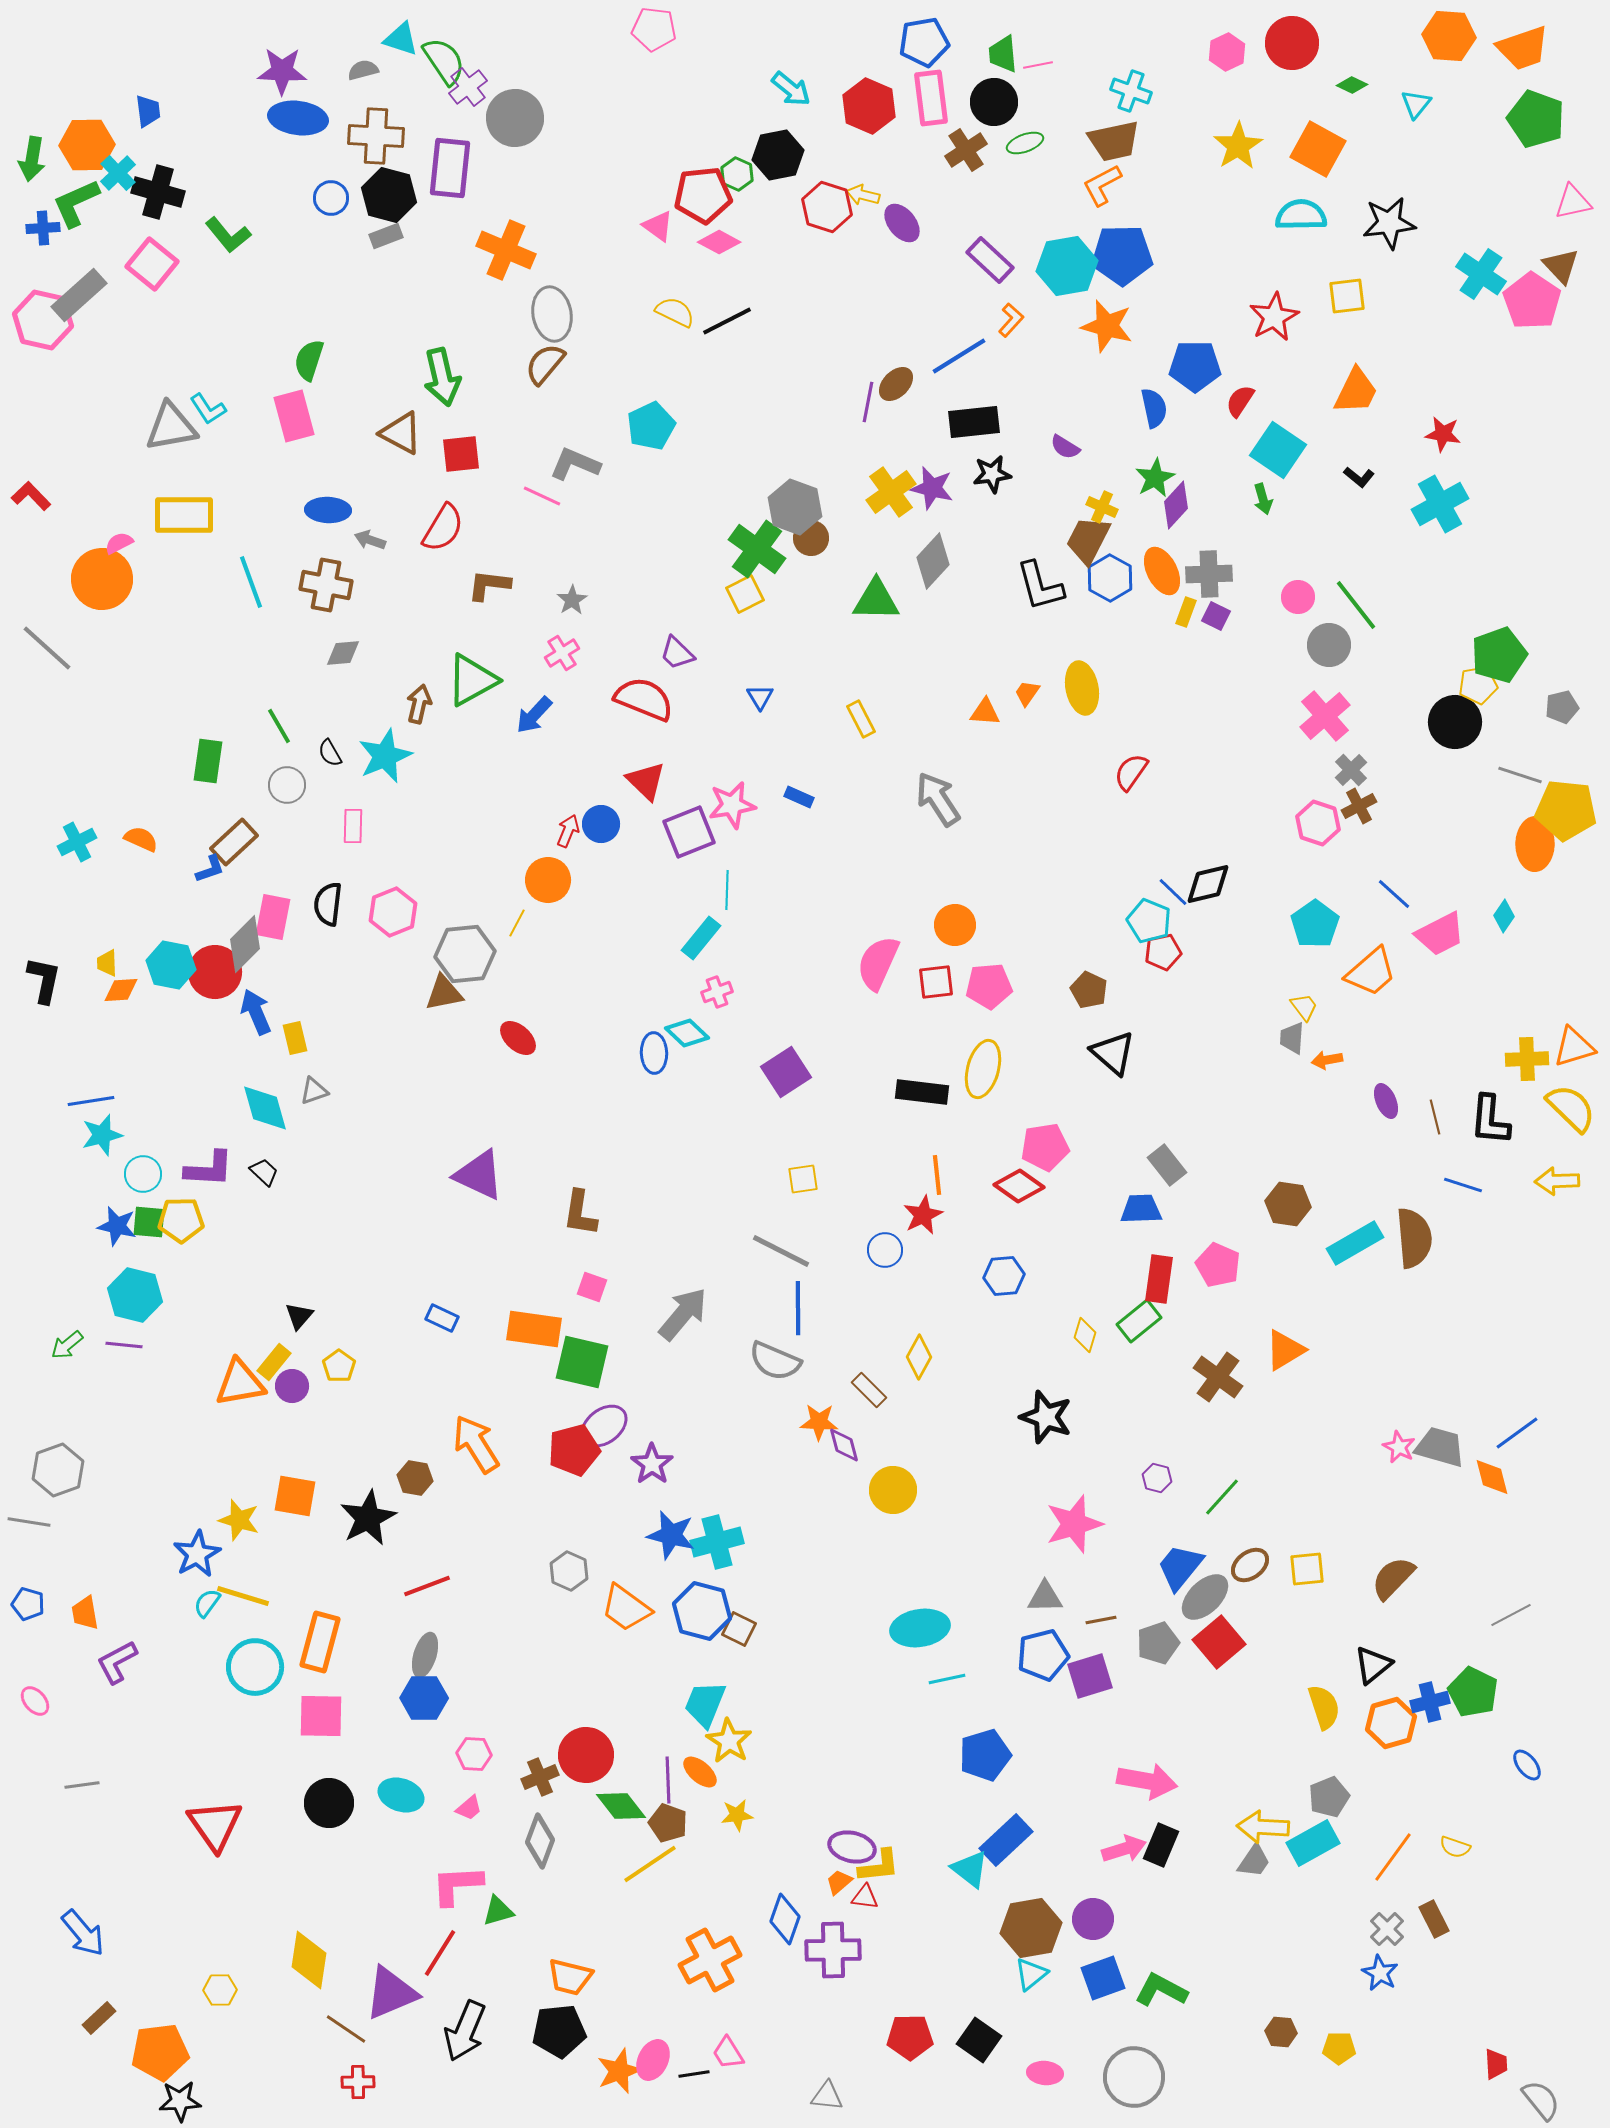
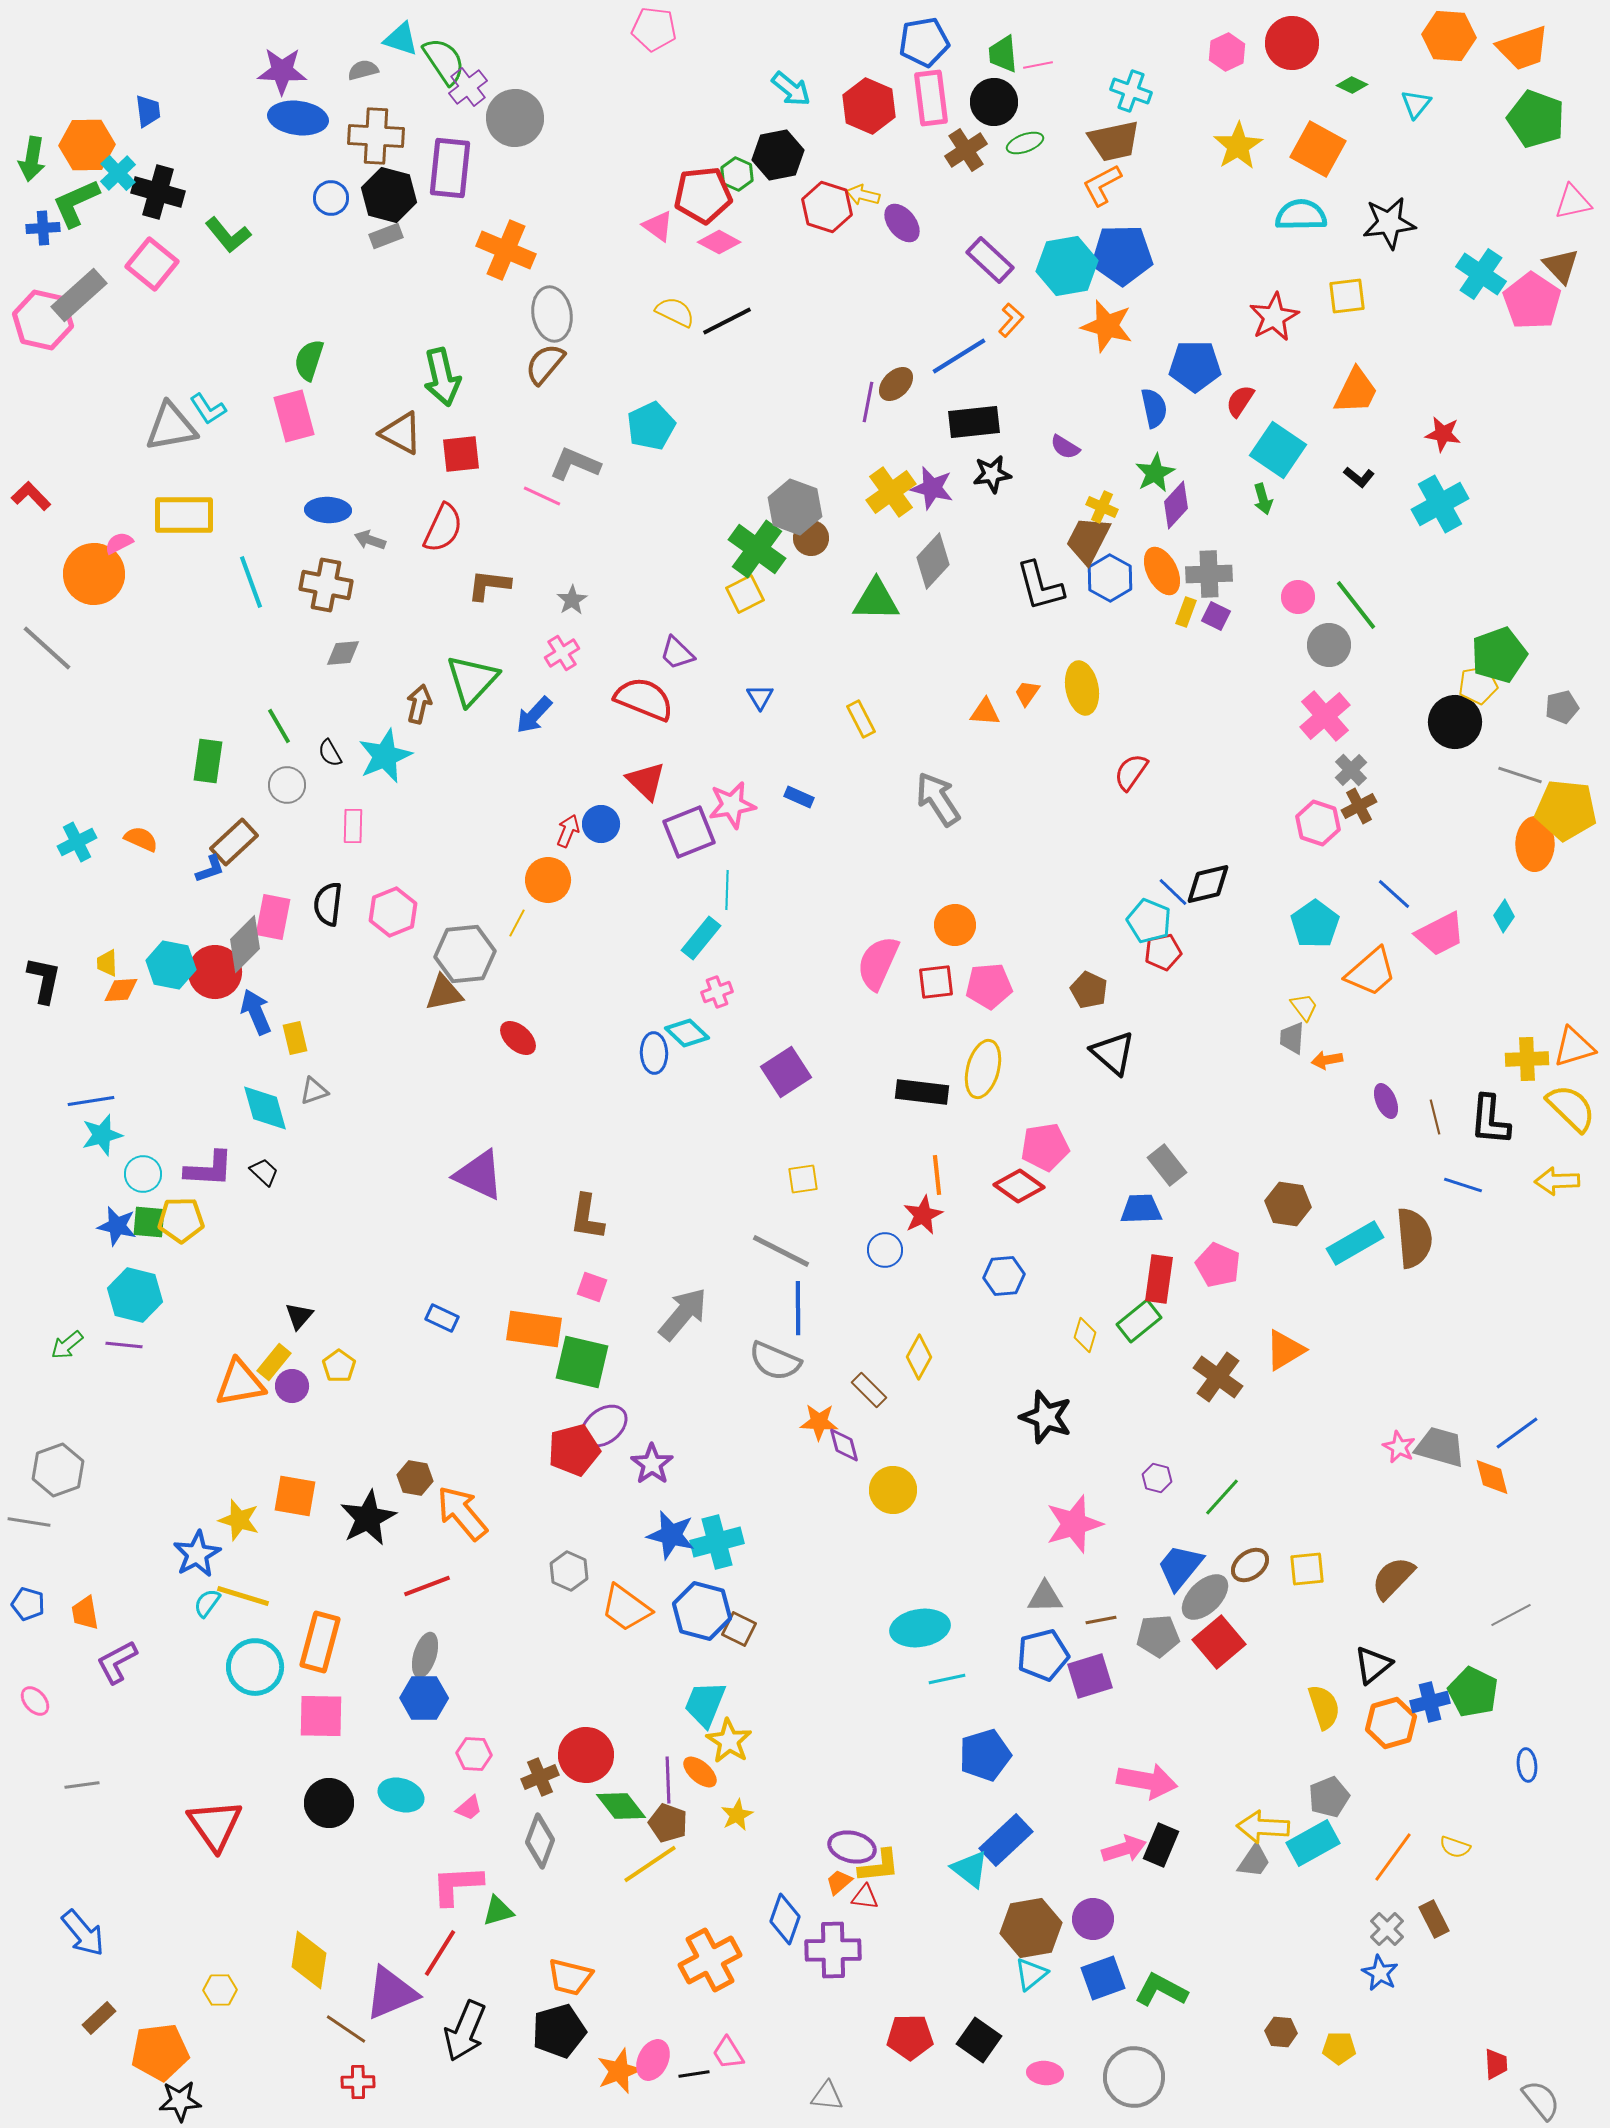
green star at (1155, 478): moved 5 px up
red semicircle at (443, 528): rotated 6 degrees counterclockwise
orange circle at (102, 579): moved 8 px left, 5 px up
green triangle at (472, 680): rotated 18 degrees counterclockwise
brown L-shape at (580, 1213): moved 7 px right, 4 px down
orange arrow at (476, 1444): moved 14 px left, 69 px down; rotated 8 degrees counterclockwise
gray pentagon at (1158, 1643): moved 7 px up; rotated 15 degrees clockwise
blue ellipse at (1527, 1765): rotated 32 degrees clockwise
yellow star at (737, 1815): rotated 20 degrees counterclockwise
black pentagon at (559, 2031): rotated 10 degrees counterclockwise
